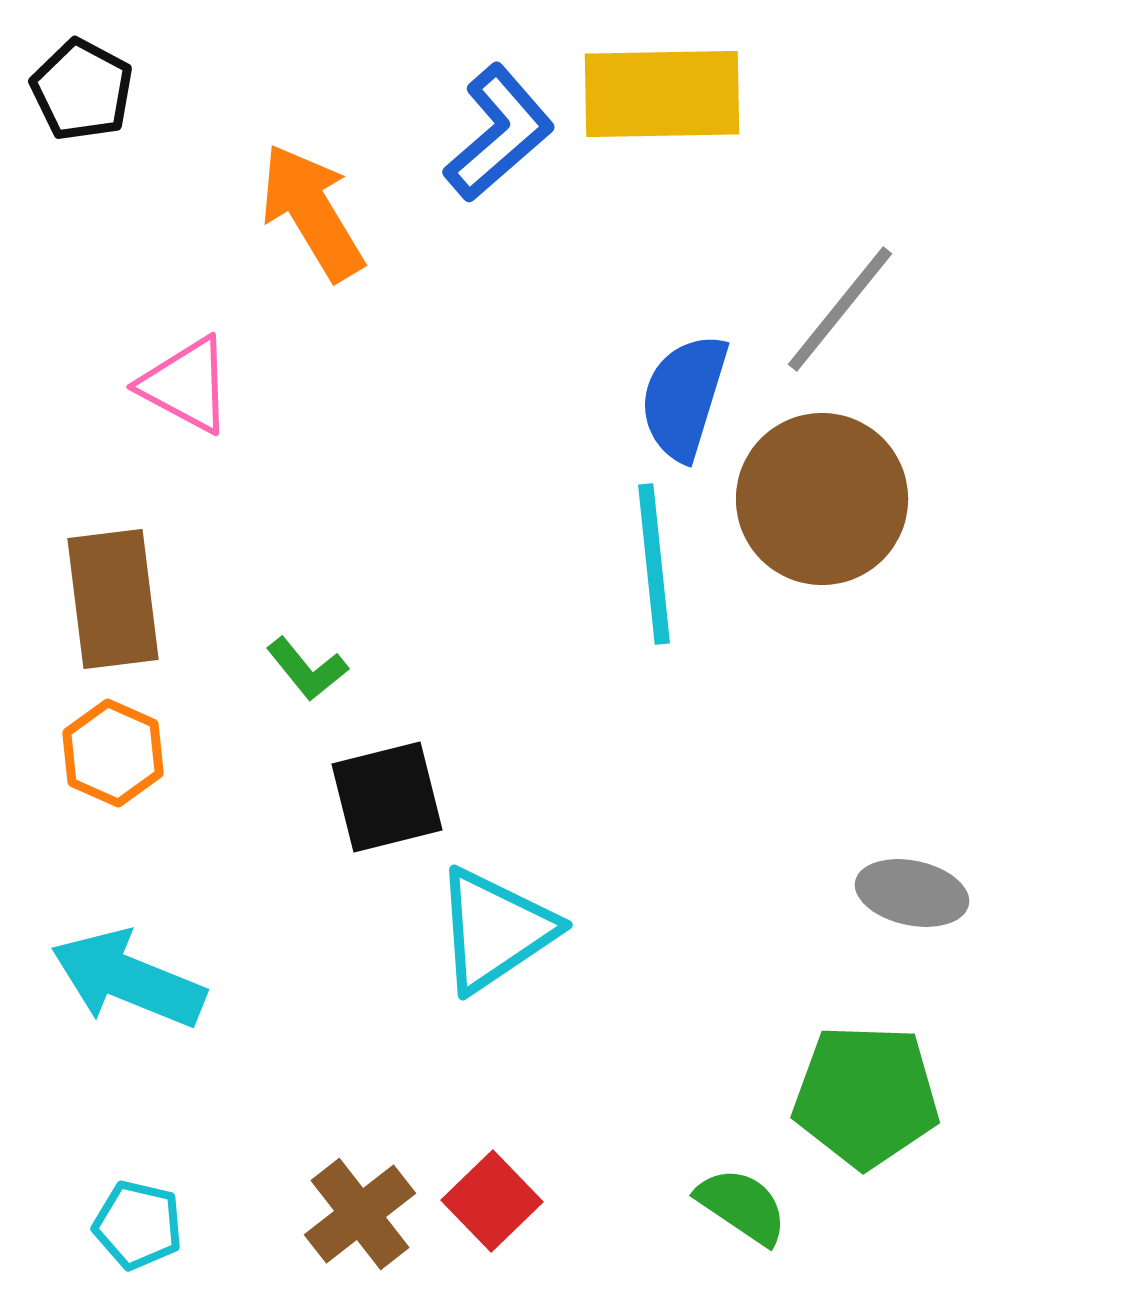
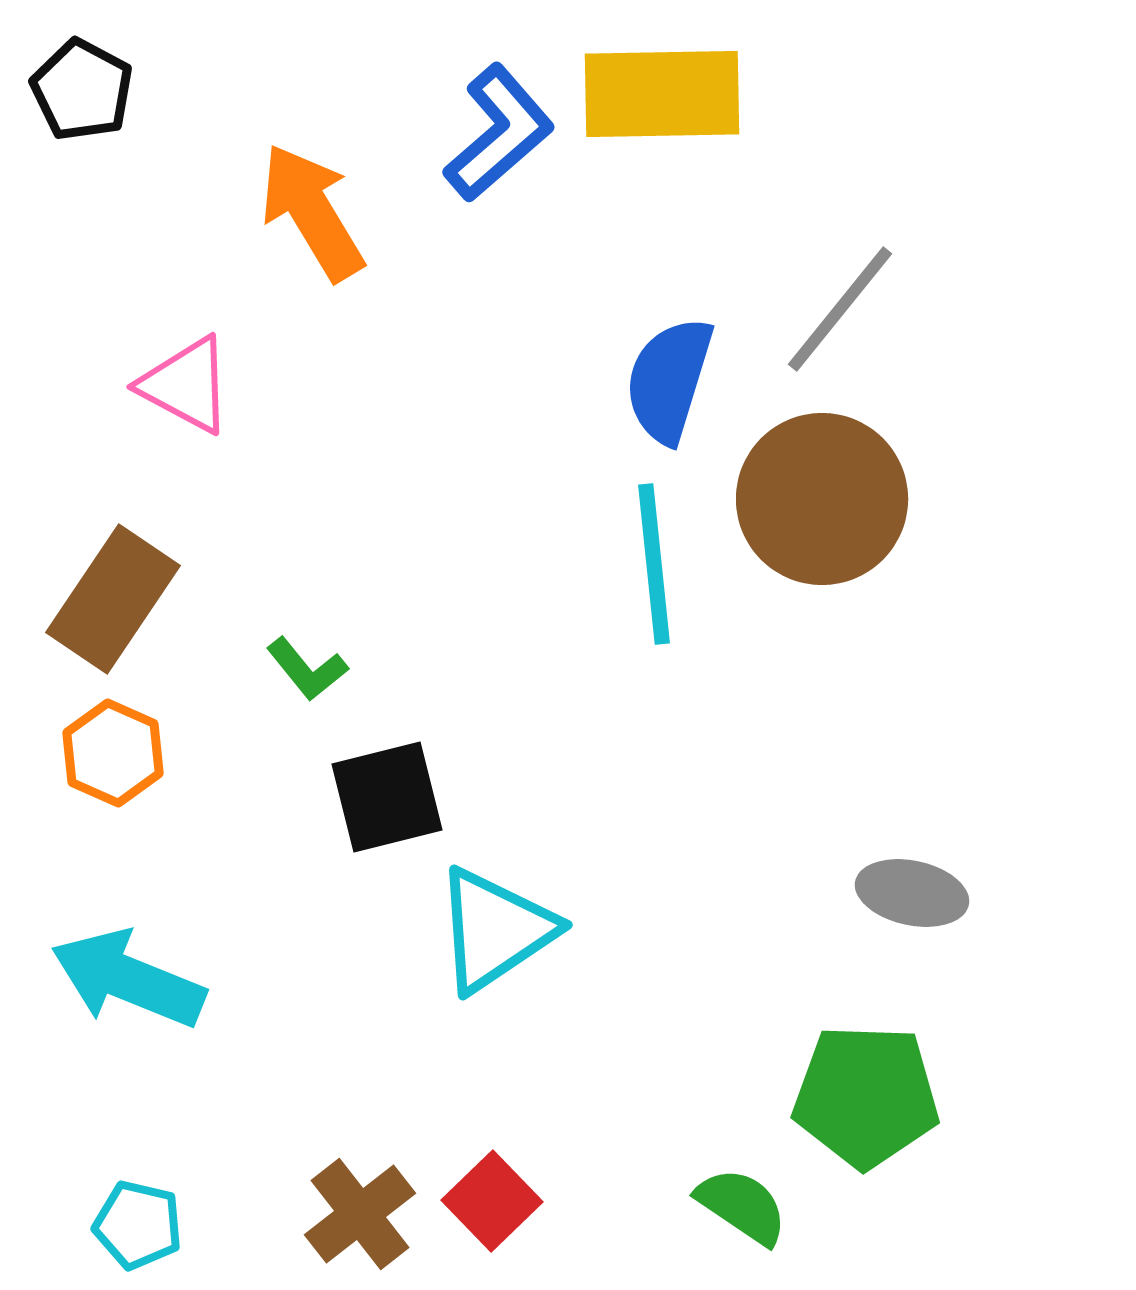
blue semicircle: moved 15 px left, 17 px up
brown rectangle: rotated 41 degrees clockwise
